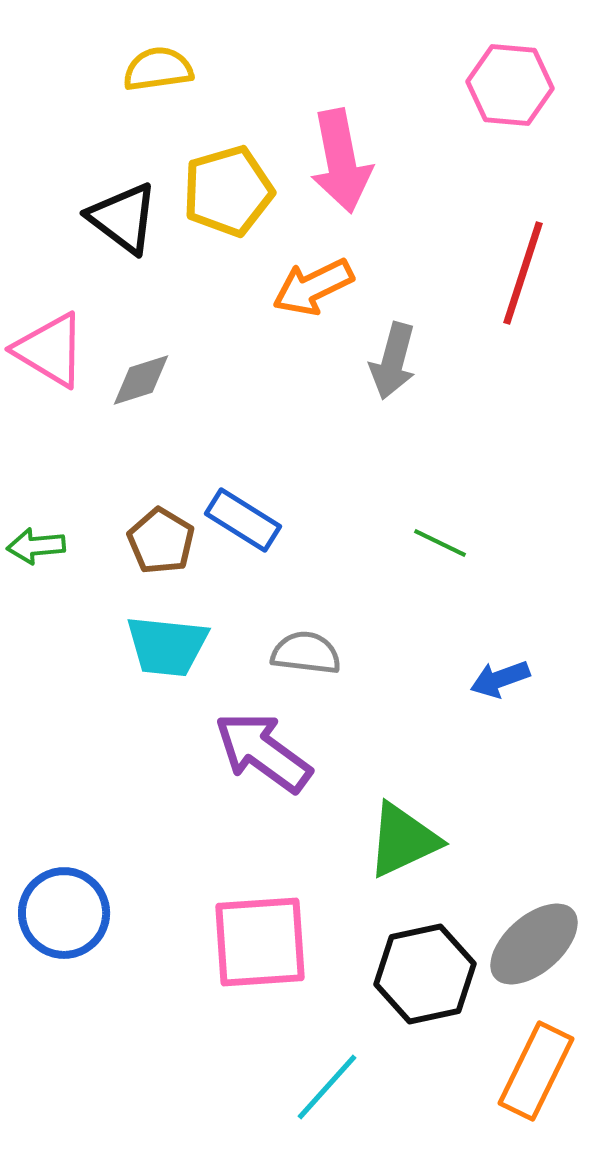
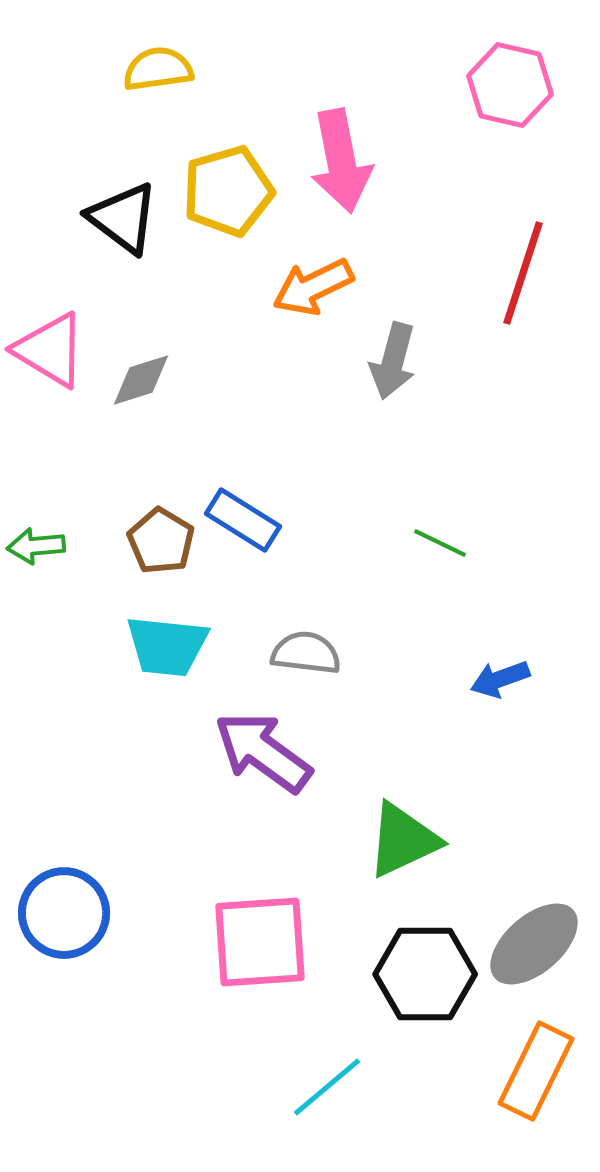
pink hexagon: rotated 8 degrees clockwise
black hexagon: rotated 12 degrees clockwise
cyan line: rotated 8 degrees clockwise
